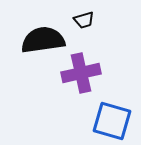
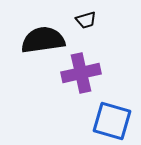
black trapezoid: moved 2 px right
